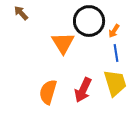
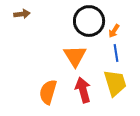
brown arrow: moved 1 px right, 1 px down; rotated 126 degrees clockwise
orange triangle: moved 12 px right, 13 px down
red arrow: rotated 140 degrees clockwise
